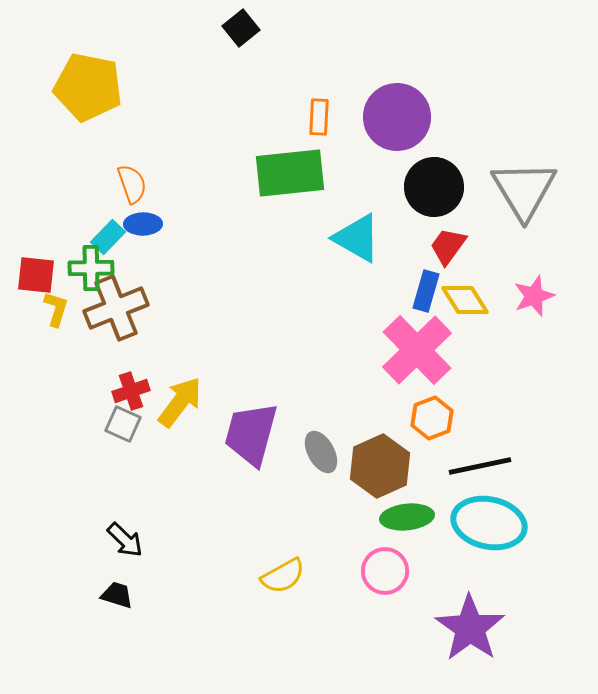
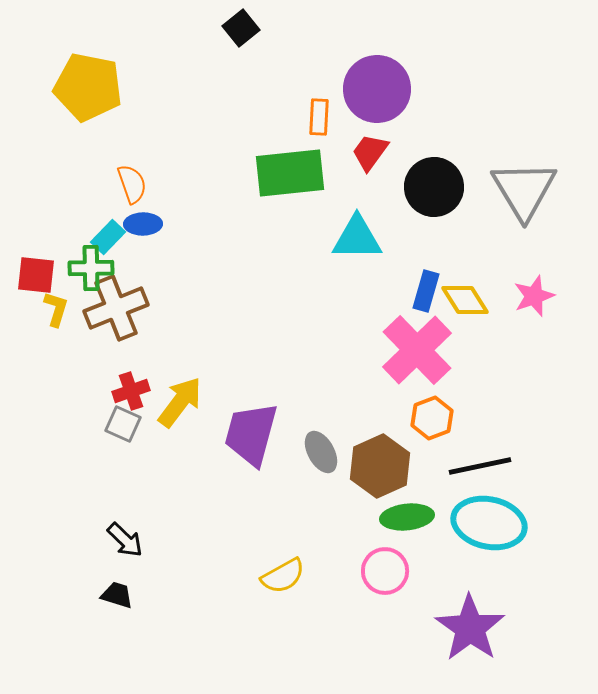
purple circle: moved 20 px left, 28 px up
cyan triangle: rotated 30 degrees counterclockwise
red trapezoid: moved 78 px left, 94 px up
